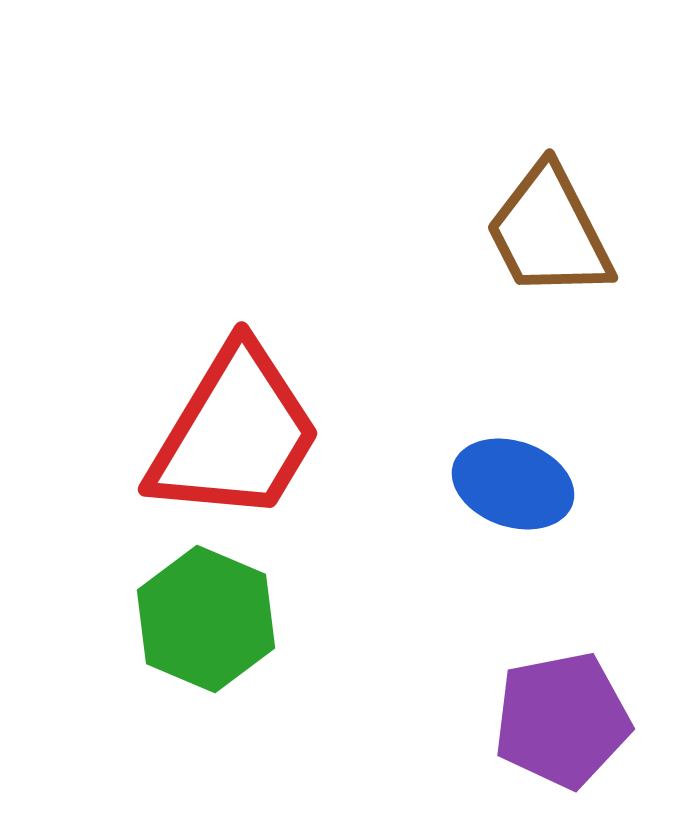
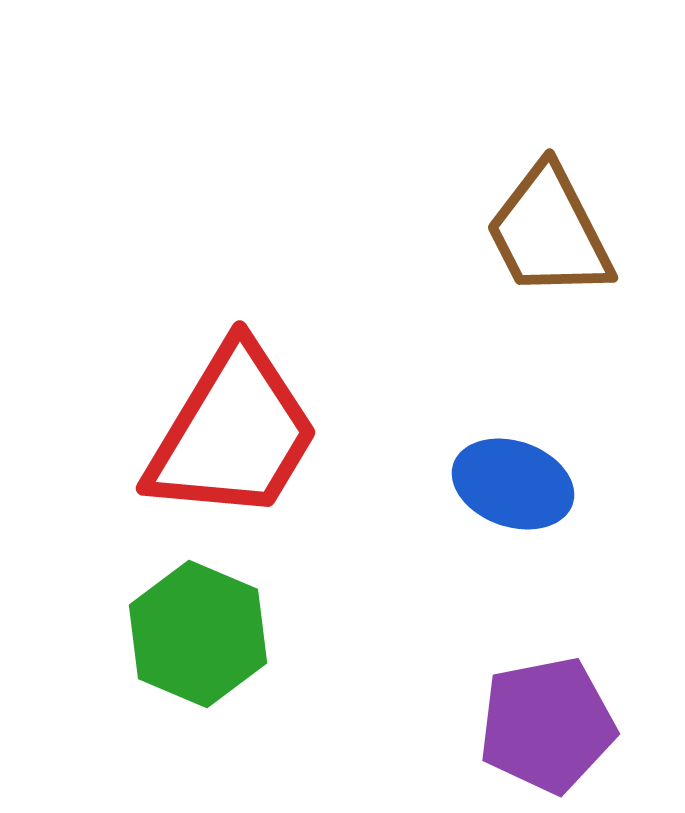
red trapezoid: moved 2 px left, 1 px up
green hexagon: moved 8 px left, 15 px down
purple pentagon: moved 15 px left, 5 px down
